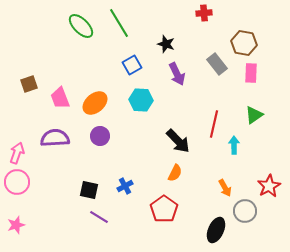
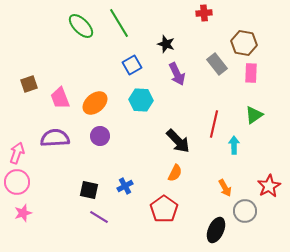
pink star: moved 7 px right, 12 px up
